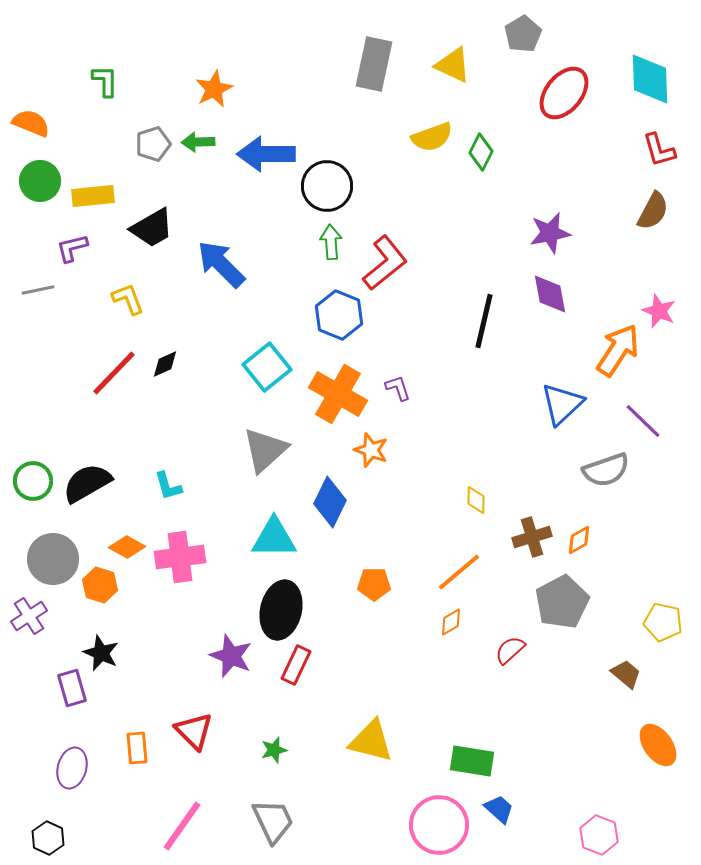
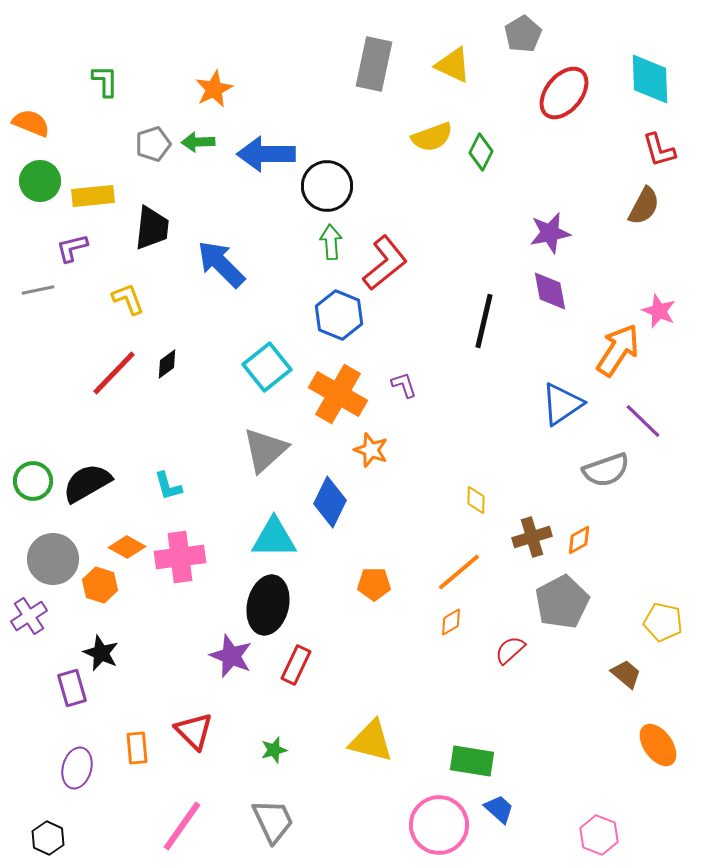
brown semicircle at (653, 211): moved 9 px left, 5 px up
black trapezoid at (152, 228): rotated 54 degrees counterclockwise
purple diamond at (550, 294): moved 3 px up
black diamond at (165, 364): moved 2 px right; rotated 12 degrees counterclockwise
purple L-shape at (398, 388): moved 6 px right, 3 px up
blue triangle at (562, 404): rotated 9 degrees clockwise
black ellipse at (281, 610): moved 13 px left, 5 px up
purple ellipse at (72, 768): moved 5 px right
